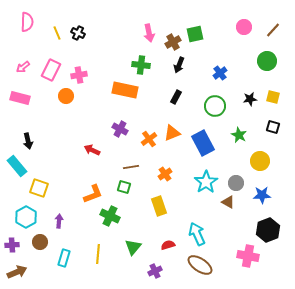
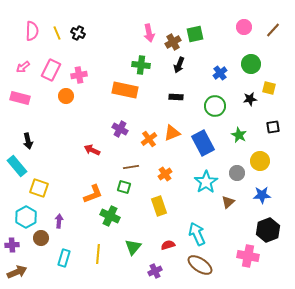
pink semicircle at (27, 22): moved 5 px right, 9 px down
green circle at (267, 61): moved 16 px left, 3 px down
black rectangle at (176, 97): rotated 64 degrees clockwise
yellow square at (273, 97): moved 4 px left, 9 px up
black square at (273, 127): rotated 24 degrees counterclockwise
gray circle at (236, 183): moved 1 px right, 10 px up
brown triangle at (228, 202): rotated 48 degrees clockwise
brown circle at (40, 242): moved 1 px right, 4 px up
